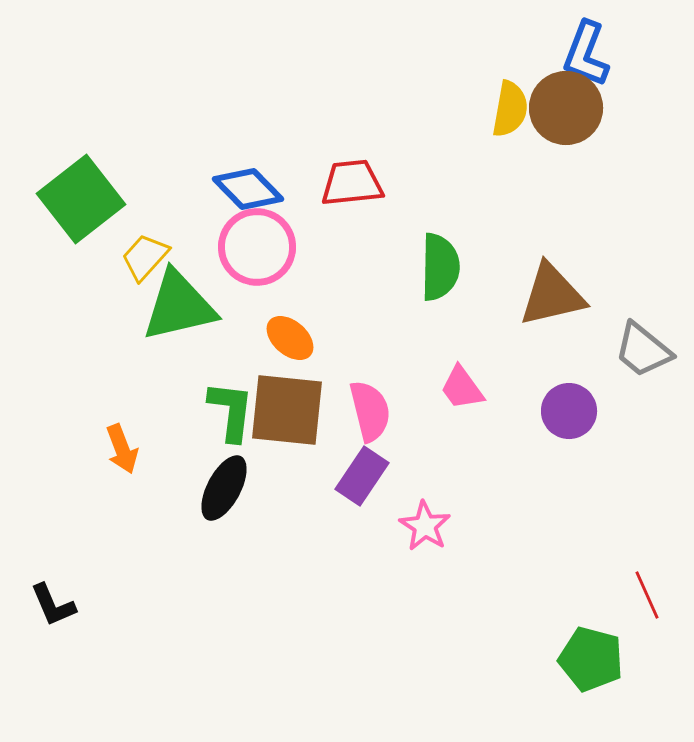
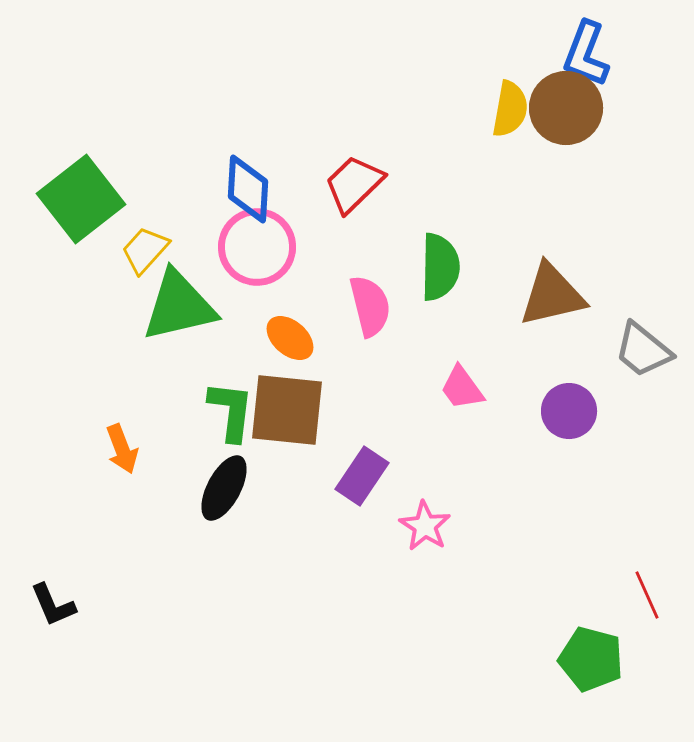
red trapezoid: moved 2 px right, 1 px down; rotated 38 degrees counterclockwise
blue diamond: rotated 48 degrees clockwise
yellow trapezoid: moved 7 px up
pink semicircle: moved 105 px up
